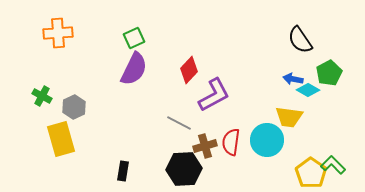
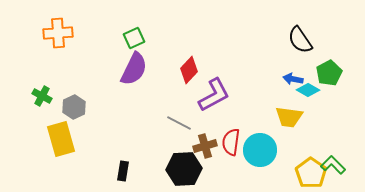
cyan circle: moved 7 px left, 10 px down
